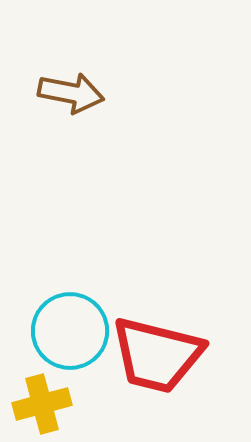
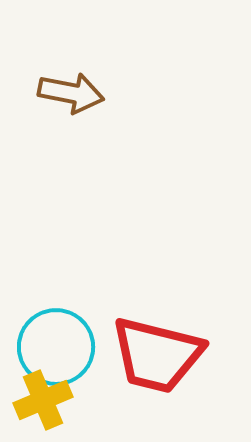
cyan circle: moved 14 px left, 16 px down
yellow cross: moved 1 px right, 4 px up; rotated 8 degrees counterclockwise
